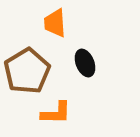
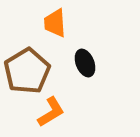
orange L-shape: moved 5 px left, 1 px up; rotated 32 degrees counterclockwise
